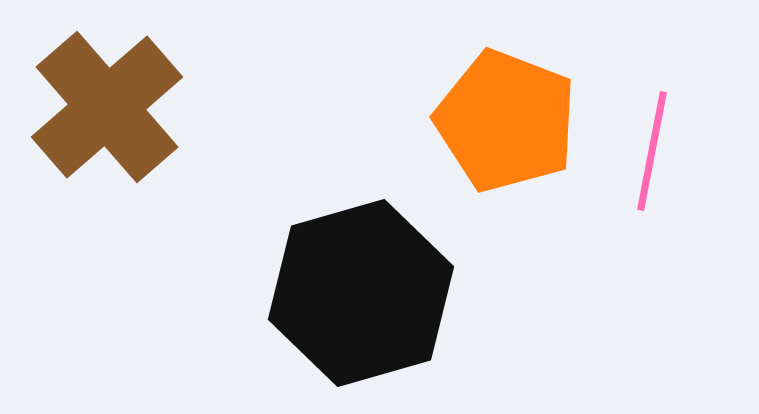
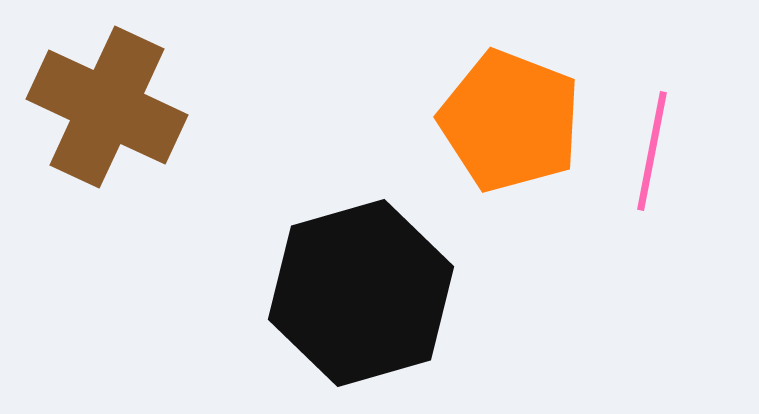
brown cross: rotated 24 degrees counterclockwise
orange pentagon: moved 4 px right
